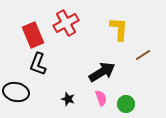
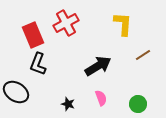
yellow L-shape: moved 4 px right, 5 px up
black arrow: moved 4 px left, 6 px up
black ellipse: rotated 20 degrees clockwise
black star: moved 5 px down
green circle: moved 12 px right
